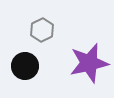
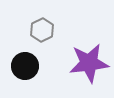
purple star: rotated 6 degrees clockwise
